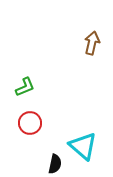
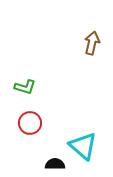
green L-shape: rotated 40 degrees clockwise
black semicircle: rotated 102 degrees counterclockwise
